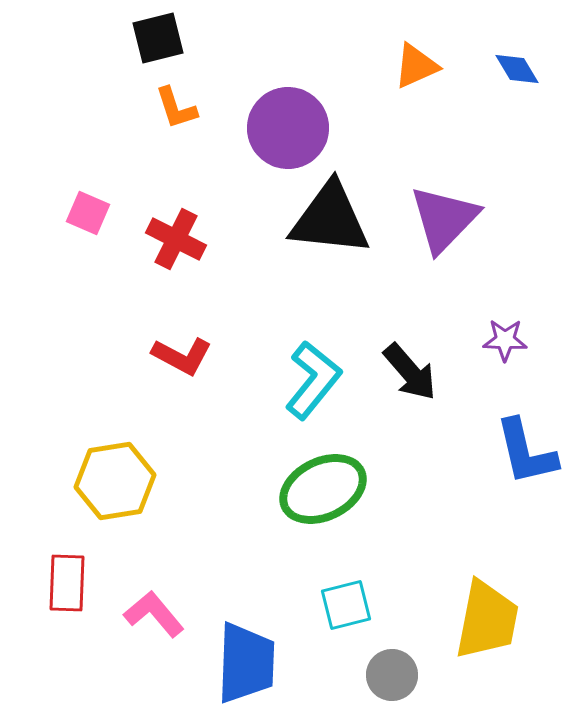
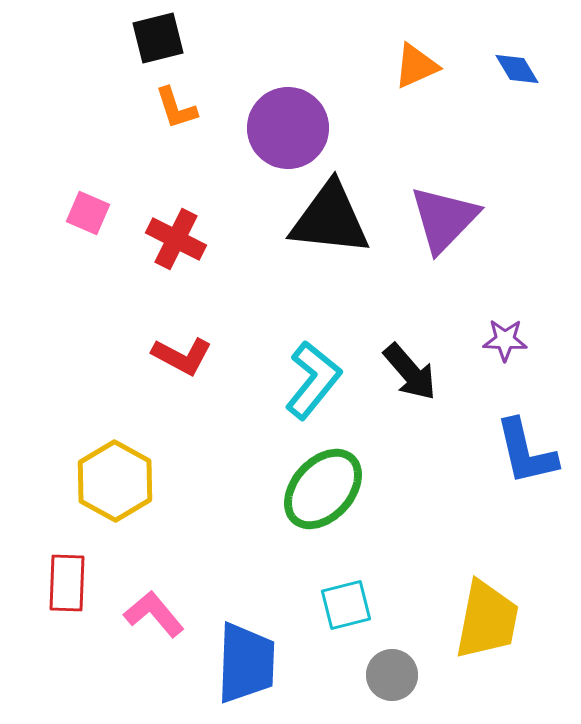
yellow hexagon: rotated 22 degrees counterclockwise
green ellipse: rotated 22 degrees counterclockwise
